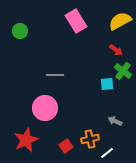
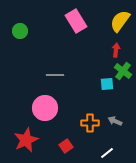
yellow semicircle: rotated 25 degrees counterclockwise
red arrow: rotated 120 degrees counterclockwise
orange cross: moved 16 px up; rotated 12 degrees clockwise
